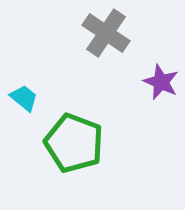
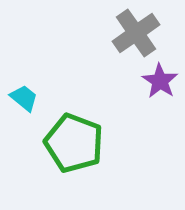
gray cross: moved 30 px right; rotated 21 degrees clockwise
purple star: moved 1 px left, 1 px up; rotated 9 degrees clockwise
